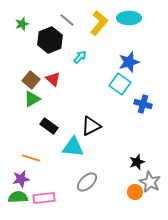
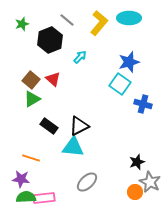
black triangle: moved 12 px left
purple star: rotated 18 degrees clockwise
green semicircle: moved 8 px right
